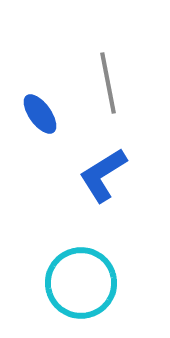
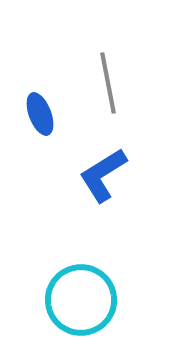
blue ellipse: rotated 15 degrees clockwise
cyan circle: moved 17 px down
